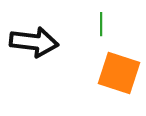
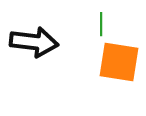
orange square: moved 11 px up; rotated 9 degrees counterclockwise
